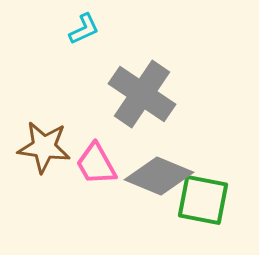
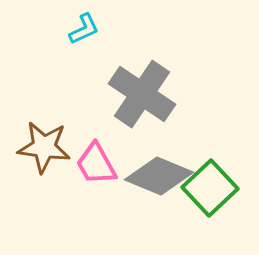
green square: moved 7 px right, 12 px up; rotated 36 degrees clockwise
